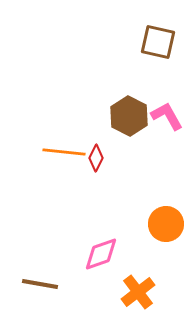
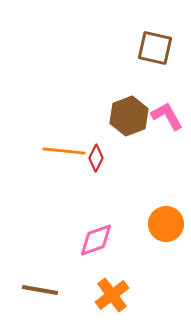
brown square: moved 3 px left, 6 px down
brown hexagon: rotated 12 degrees clockwise
orange line: moved 1 px up
pink diamond: moved 5 px left, 14 px up
brown line: moved 6 px down
orange cross: moved 26 px left, 3 px down
